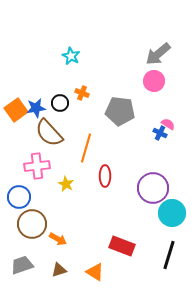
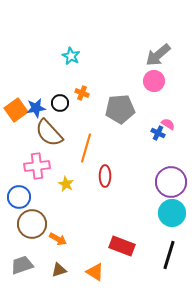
gray arrow: moved 1 px down
gray pentagon: moved 2 px up; rotated 12 degrees counterclockwise
blue cross: moved 2 px left
purple circle: moved 18 px right, 6 px up
